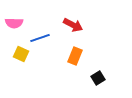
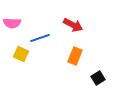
pink semicircle: moved 2 px left
